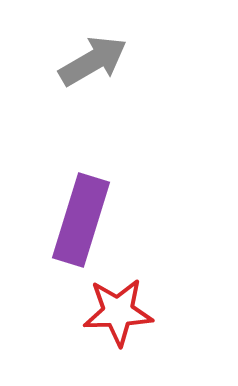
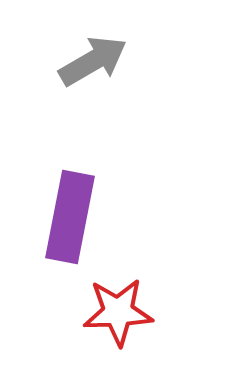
purple rectangle: moved 11 px left, 3 px up; rotated 6 degrees counterclockwise
